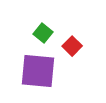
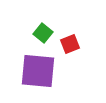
red square: moved 2 px left, 2 px up; rotated 24 degrees clockwise
